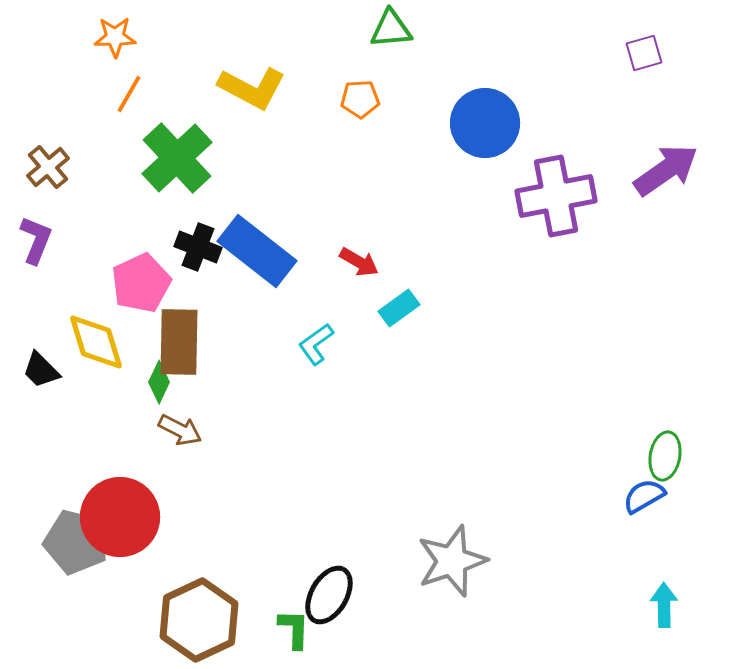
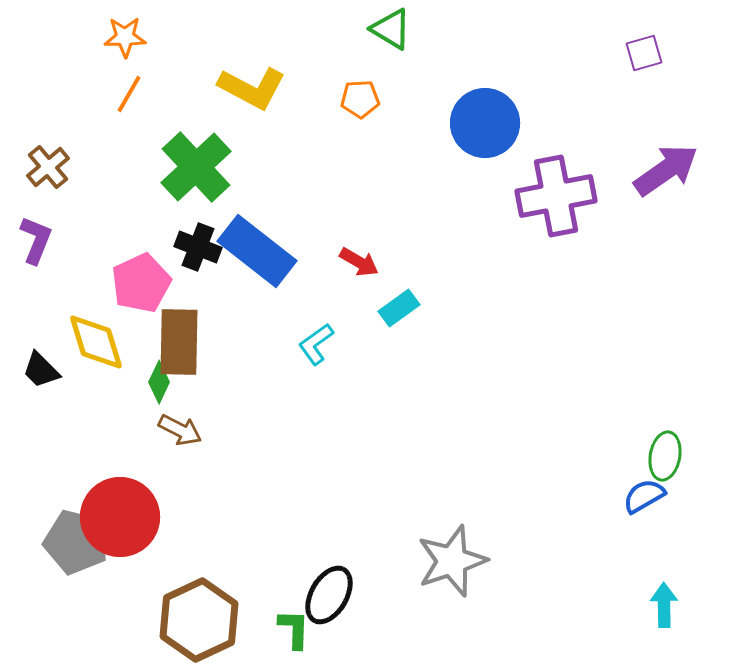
green triangle: rotated 36 degrees clockwise
orange star: moved 10 px right
green cross: moved 19 px right, 9 px down
